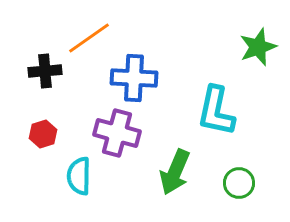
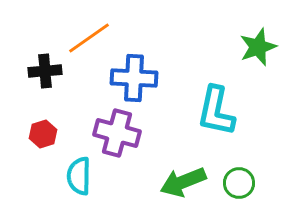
green arrow: moved 8 px right, 10 px down; rotated 45 degrees clockwise
